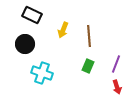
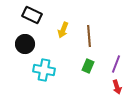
cyan cross: moved 2 px right, 3 px up; rotated 10 degrees counterclockwise
